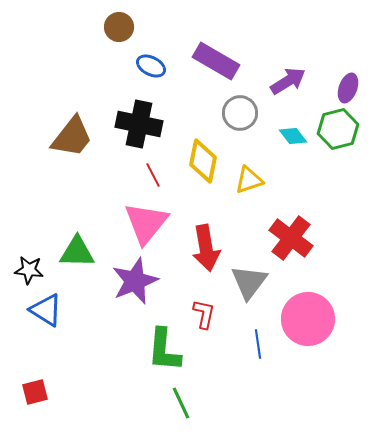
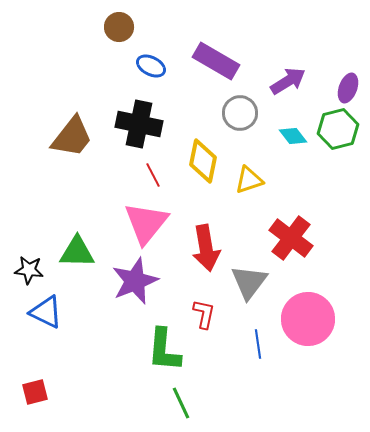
blue triangle: moved 2 px down; rotated 6 degrees counterclockwise
